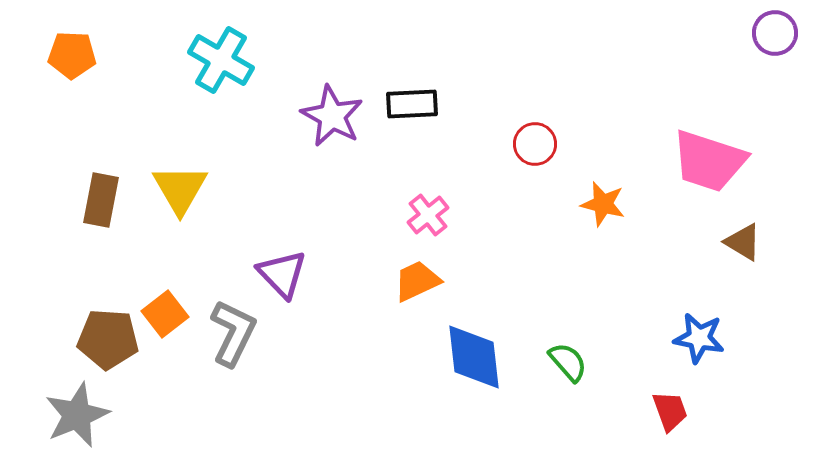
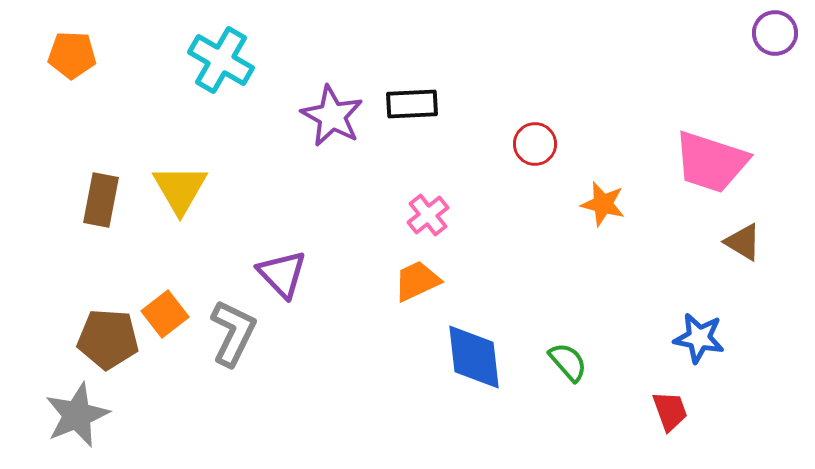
pink trapezoid: moved 2 px right, 1 px down
